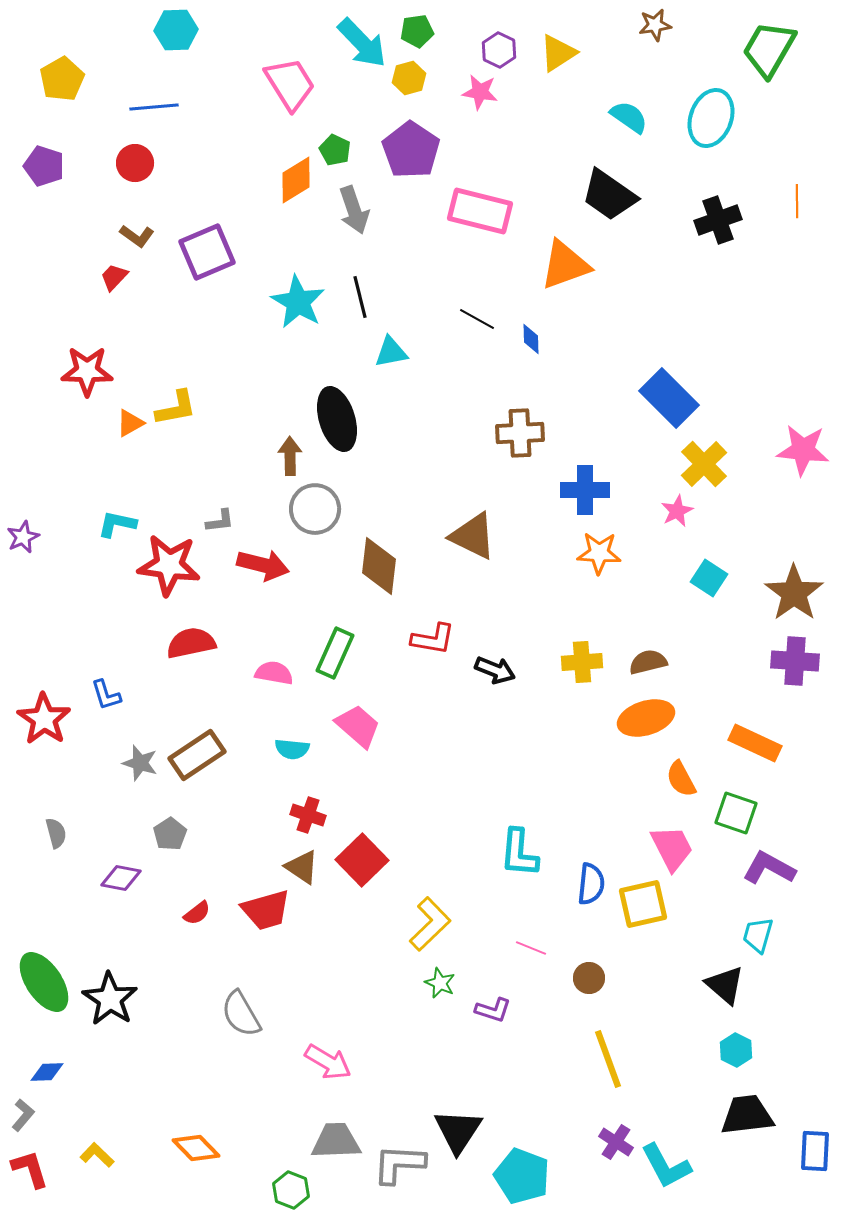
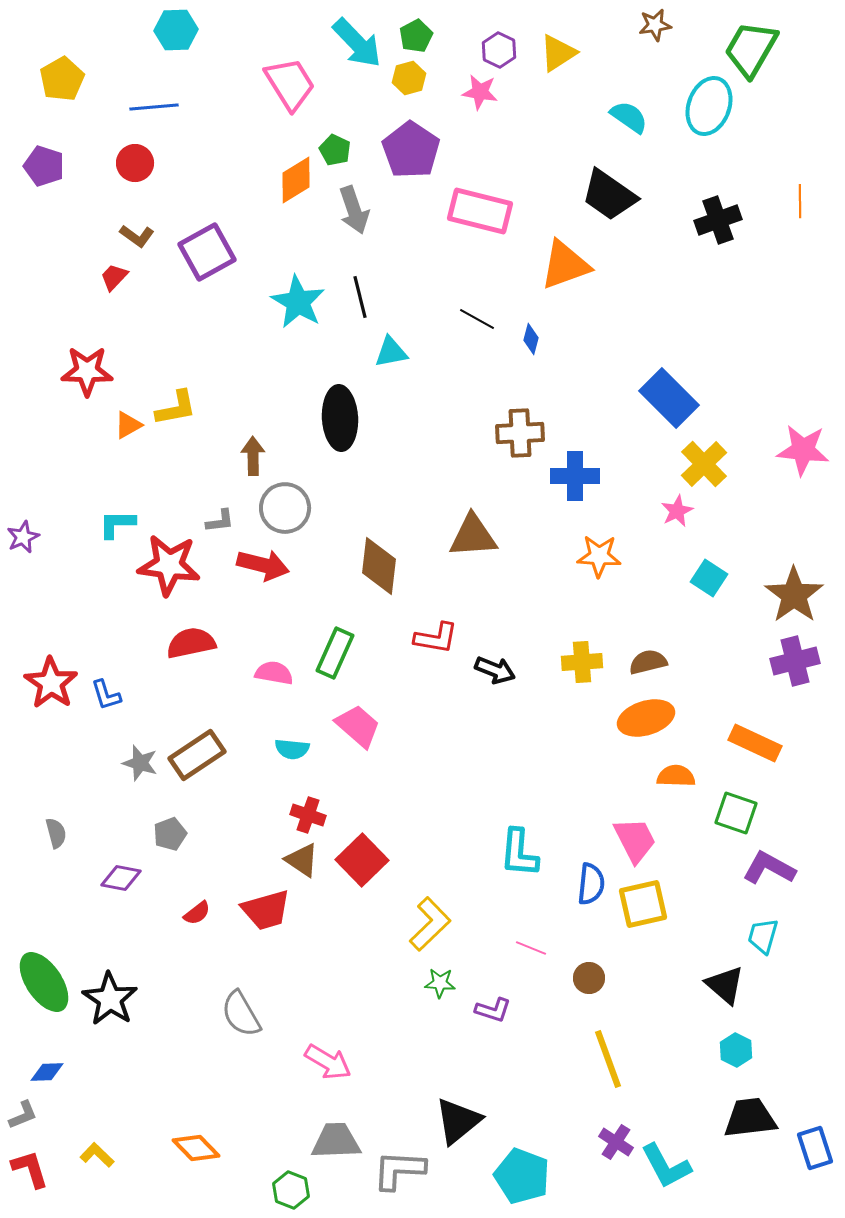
green pentagon at (417, 31): moved 1 px left, 5 px down; rotated 20 degrees counterclockwise
cyan arrow at (362, 43): moved 5 px left
green trapezoid at (769, 49): moved 18 px left
cyan ellipse at (711, 118): moved 2 px left, 12 px up
orange line at (797, 201): moved 3 px right
purple square at (207, 252): rotated 6 degrees counterclockwise
blue diamond at (531, 339): rotated 16 degrees clockwise
black ellipse at (337, 419): moved 3 px right, 1 px up; rotated 14 degrees clockwise
orange triangle at (130, 423): moved 2 px left, 2 px down
brown arrow at (290, 456): moved 37 px left
blue cross at (585, 490): moved 10 px left, 14 px up
gray circle at (315, 509): moved 30 px left, 1 px up
cyan L-shape at (117, 524): rotated 12 degrees counterclockwise
brown triangle at (473, 536): rotated 30 degrees counterclockwise
orange star at (599, 553): moved 3 px down
brown star at (794, 593): moved 2 px down
red L-shape at (433, 639): moved 3 px right, 1 px up
purple cross at (795, 661): rotated 18 degrees counterclockwise
red star at (44, 719): moved 7 px right, 36 px up
orange semicircle at (681, 779): moved 5 px left, 3 px up; rotated 120 degrees clockwise
gray pentagon at (170, 834): rotated 12 degrees clockwise
pink trapezoid at (672, 848): moved 37 px left, 8 px up
brown triangle at (302, 867): moved 7 px up
cyan trapezoid at (758, 935): moved 5 px right, 1 px down
green star at (440, 983): rotated 20 degrees counterclockwise
gray L-shape at (23, 1115): rotated 28 degrees clockwise
black trapezoid at (747, 1115): moved 3 px right, 3 px down
black triangle at (458, 1131): moved 10 px up; rotated 18 degrees clockwise
blue rectangle at (815, 1151): moved 3 px up; rotated 21 degrees counterclockwise
gray L-shape at (399, 1164): moved 6 px down
